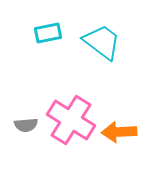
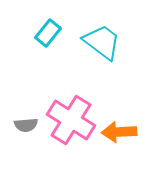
cyan rectangle: rotated 40 degrees counterclockwise
